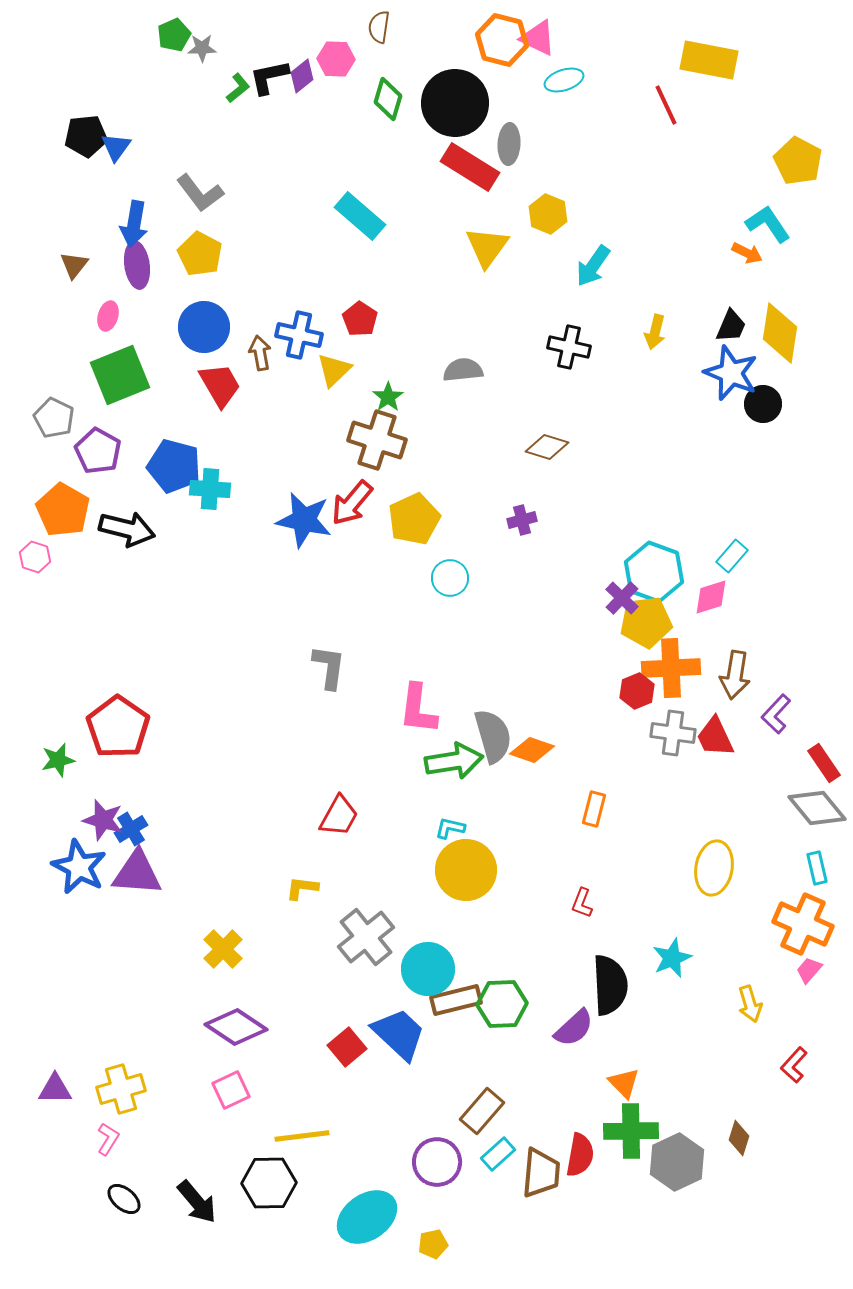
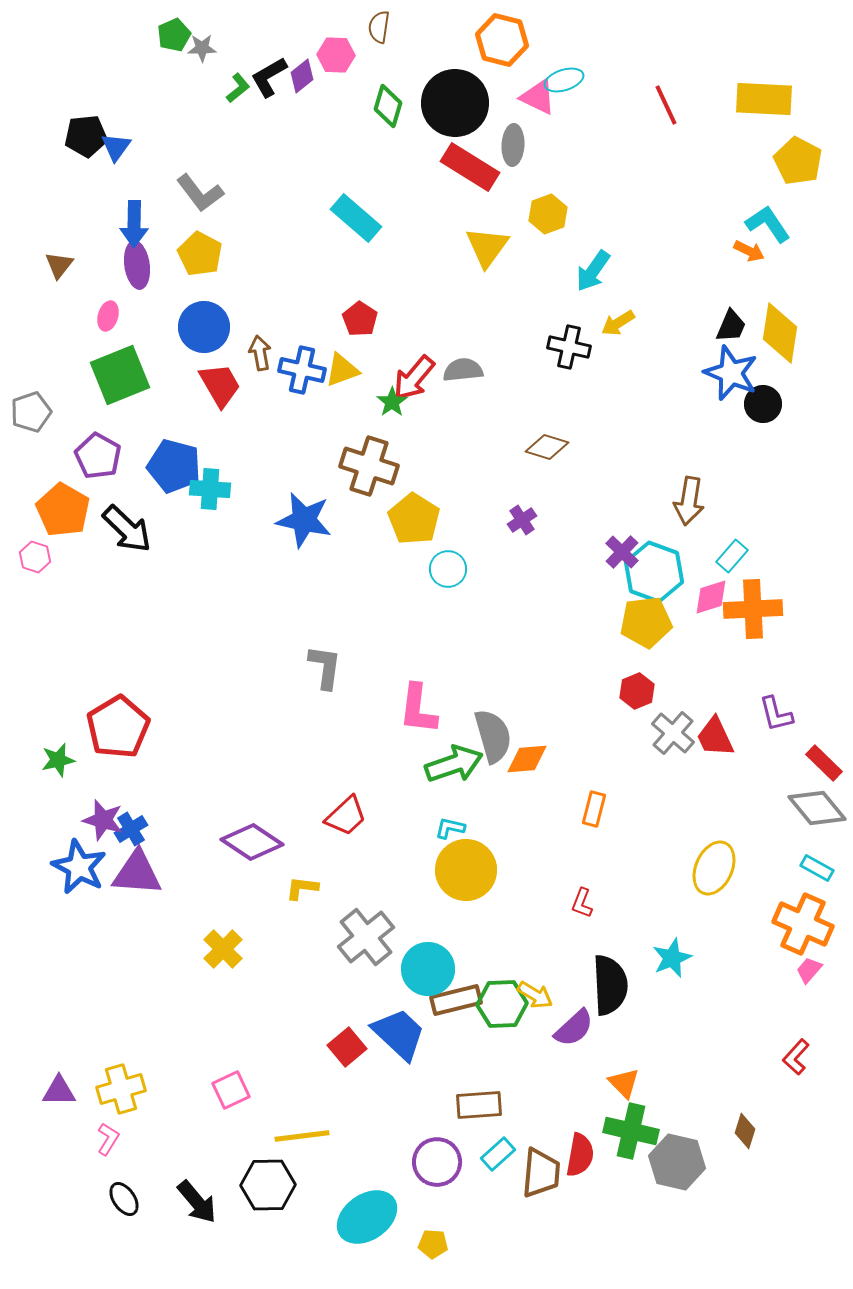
pink triangle at (538, 38): moved 59 px down
pink hexagon at (336, 59): moved 4 px up
yellow rectangle at (709, 60): moved 55 px right, 39 px down; rotated 8 degrees counterclockwise
black L-shape at (269, 77): rotated 18 degrees counterclockwise
green diamond at (388, 99): moved 7 px down
gray ellipse at (509, 144): moved 4 px right, 1 px down
yellow hexagon at (548, 214): rotated 18 degrees clockwise
cyan rectangle at (360, 216): moved 4 px left, 2 px down
blue arrow at (134, 224): rotated 9 degrees counterclockwise
orange arrow at (747, 253): moved 2 px right, 2 px up
brown triangle at (74, 265): moved 15 px left
cyan arrow at (593, 266): moved 5 px down
yellow arrow at (655, 332): moved 37 px left, 9 px up; rotated 44 degrees clockwise
blue cross at (299, 335): moved 3 px right, 35 px down
yellow triangle at (334, 370): moved 8 px right; rotated 24 degrees clockwise
green star at (388, 397): moved 4 px right, 5 px down
gray pentagon at (54, 418): moved 23 px left, 6 px up; rotated 27 degrees clockwise
brown cross at (377, 440): moved 8 px left, 26 px down
purple pentagon at (98, 451): moved 5 px down
red arrow at (352, 503): moved 62 px right, 125 px up
yellow pentagon at (414, 519): rotated 15 degrees counterclockwise
purple cross at (522, 520): rotated 20 degrees counterclockwise
black arrow at (127, 529): rotated 30 degrees clockwise
cyan circle at (450, 578): moved 2 px left, 9 px up
purple cross at (622, 598): moved 46 px up
gray L-shape at (329, 667): moved 4 px left
orange cross at (671, 668): moved 82 px right, 59 px up
brown arrow at (735, 675): moved 46 px left, 174 px up
purple L-shape at (776, 714): rotated 57 degrees counterclockwise
red pentagon at (118, 727): rotated 6 degrees clockwise
gray cross at (673, 733): rotated 33 degrees clockwise
orange diamond at (532, 750): moved 5 px left, 9 px down; rotated 24 degrees counterclockwise
green arrow at (454, 761): moved 3 px down; rotated 10 degrees counterclockwise
red rectangle at (824, 763): rotated 12 degrees counterclockwise
red trapezoid at (339, 816): moved 7 px right; rotated 18 degrees clockwise
yellow ellipse at (714, 868): rotated 14 degrees clockwise
cyan rectangle at (817, 868): rotated 48 degrees counterclockwise
yellow arrow at (750, 1004): moved 215 px left, 9 px up; rotated 42 degrees counterclockwise
purple diamond at (236, 1027): moved 16 px right, 185 px up
red L-shape at (794, 1065): moved 2 px right, 8 px up
purple triangle at (55, 1089): moved 4 px right, 2 px down
brown rectangle at (482, 1111): moved 3 px left, 6 px up; rotated 45 degrees clockwise
green cross at (631, 1131): rotated 14 degrees clockwise
brown diamond at (739, 1138): moved 6 px right, 7 px up
gray hexagon at (677, 1162): rotated 22 degrees counterclockwise
black hexagon at (269, 1183): moved 1 px left, 2 px down
black ellipse at (124, 1199): rotated 16 degrees clockwise
yellow pentagon at (433, 1244): rotated 16 degrees clockwise
